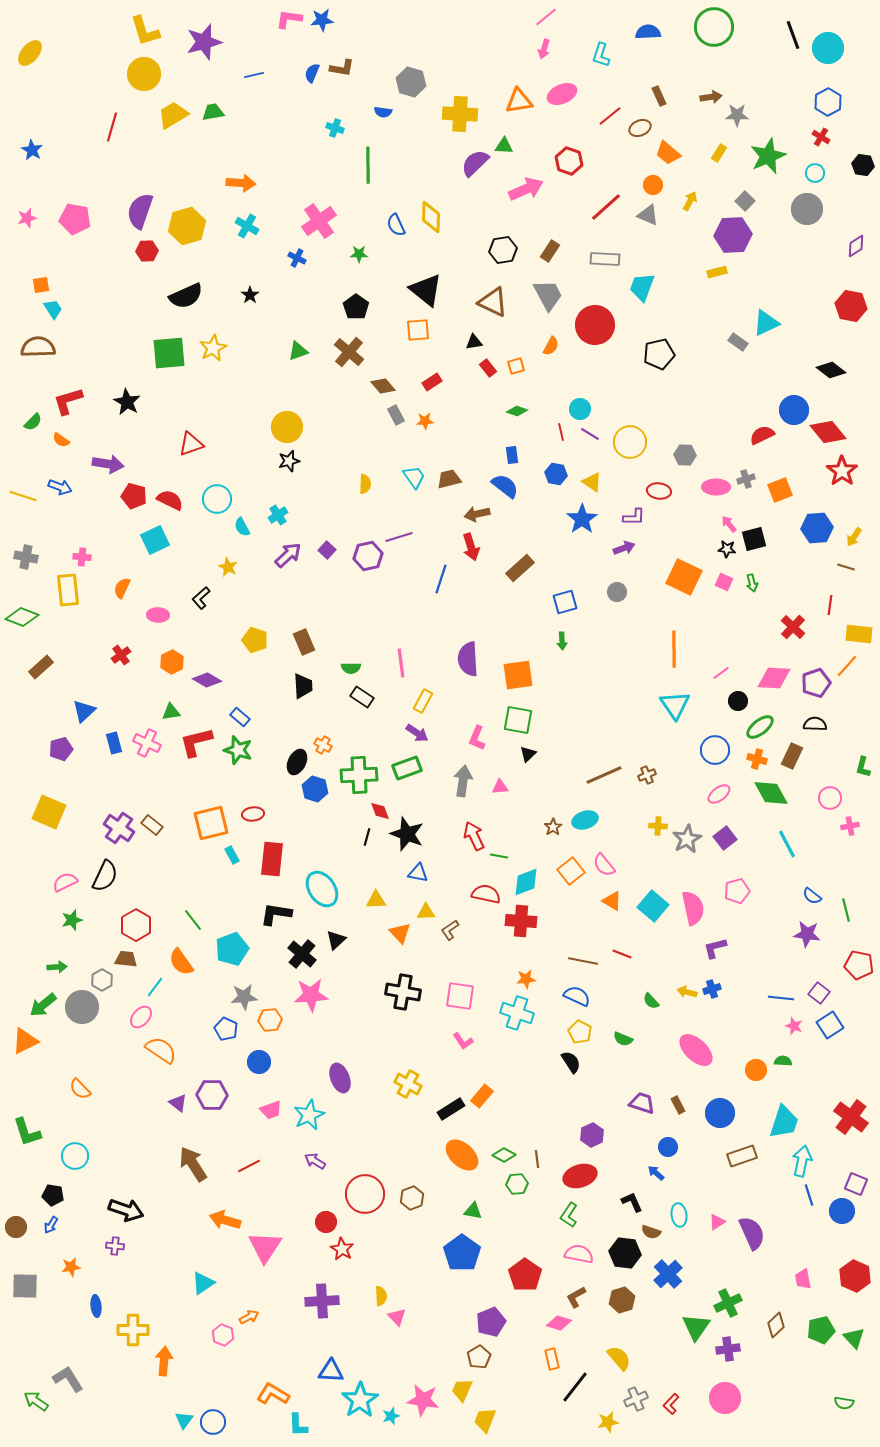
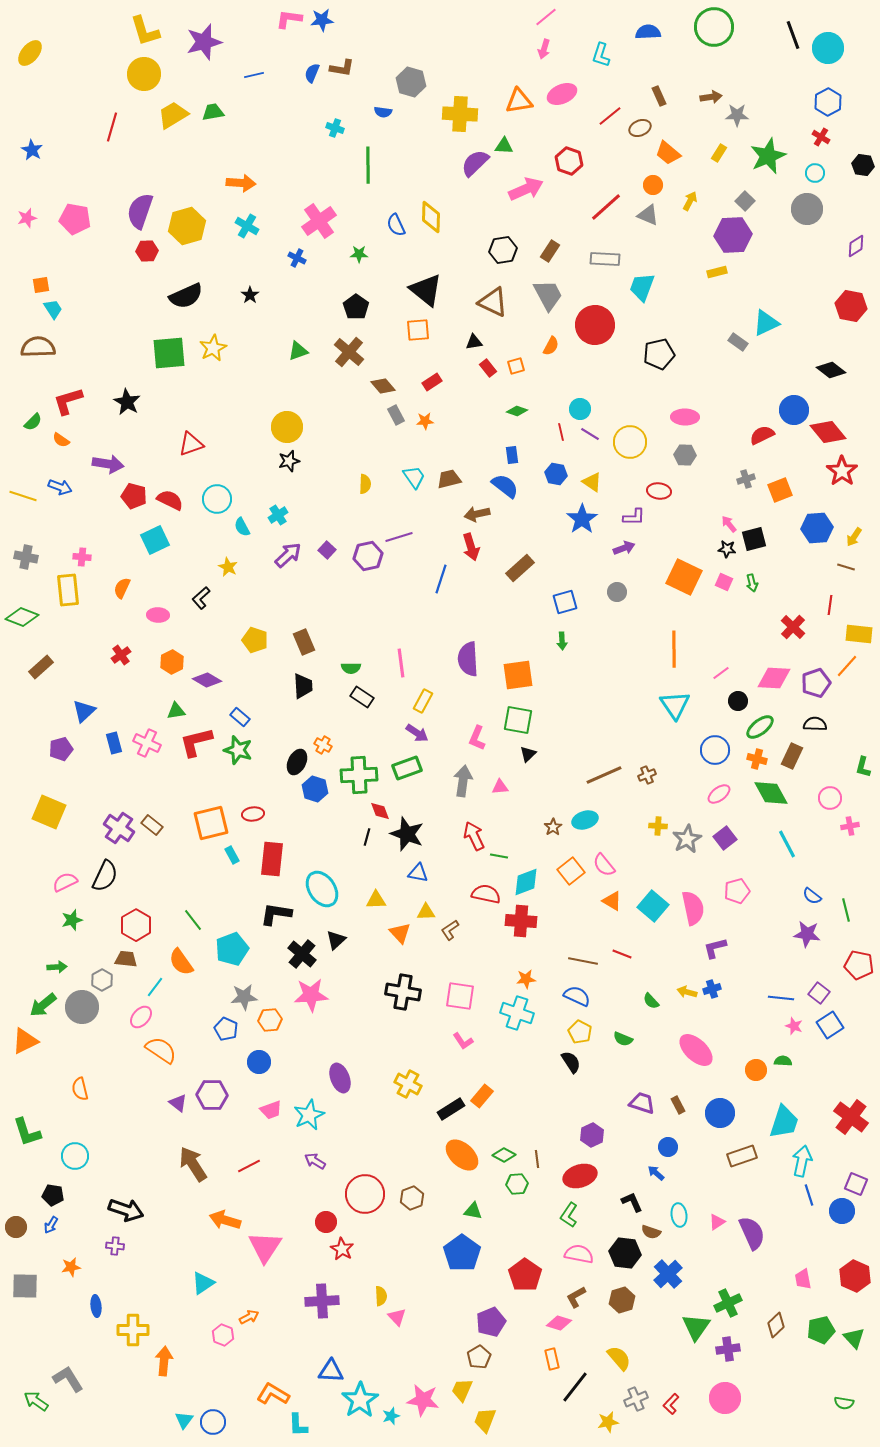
pink ellipse at (716, 487): moved 31 px left, 70 px up
green triangle at (171, 712): moved 5 px right, 1 px up
orange semicircle at (80, 1089): rotated 30 degrees clockwise
